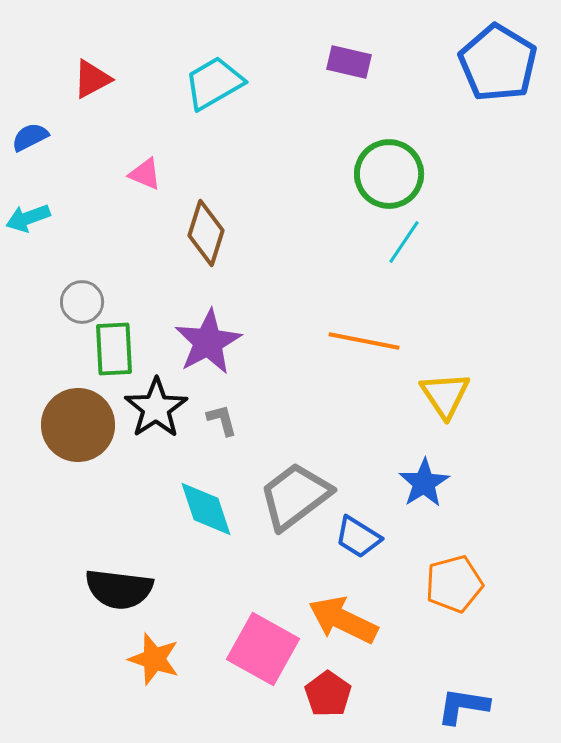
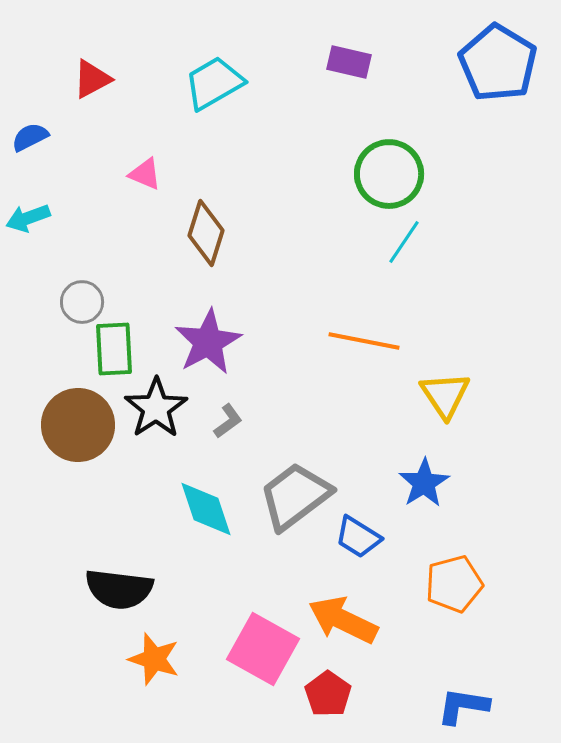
gray L-shape: moved 6 px right, 1 px down; rotated 69 degrees clockwise
